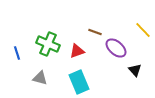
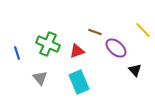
gray triangle: rotated 35 degrees clockwise
